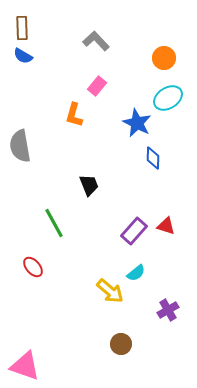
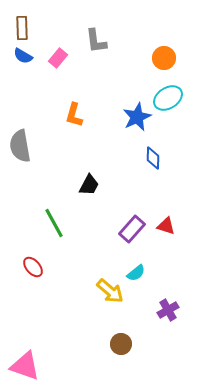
gray L-shape: rotated 144 degrees counterclockwise
pink rectangle: moved 39 px left, 28 px up
blue star: moved 6 px up; rotated 20 degrees clockwise
black trapezoid: rotated 50 degrees clockwise
purple rectangle: moved 2 px left, 2 px up
